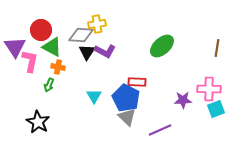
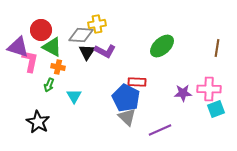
purple triangle: moved 3 px right; rotated 40 degrees counterclockwise
cyan triangle: moved 20 px left
purple star: moved 7 px up
